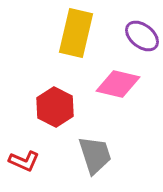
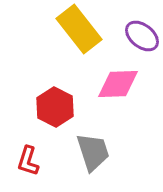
yellow rectangle: moved 3 px right, 4 px up; rotated 51 degrees counterclockwise
pink diamond: rotated 15 degrees counterclockwise
gray trapezoid: moved 2 px left, 3 px up
red L-shape: moved 4 px right; rotated 84 degrees clockwise
